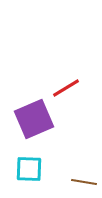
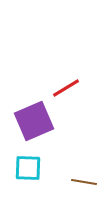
purple square: moved 2 px down
cyan square: moved 1 px left, 1 px up
